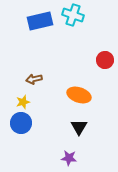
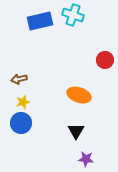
brown arrow: moved 15 px left
black triangle: moved 3 px left, 4 px down
purple star: moved 17 px right, 1 px down
